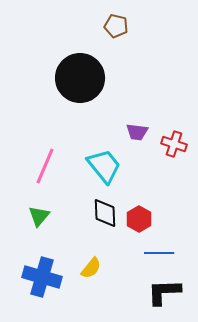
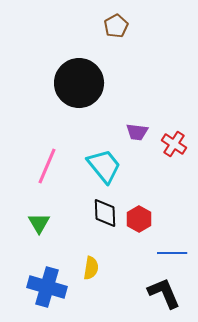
brown pentagon: rotated 30 degrees clockwise
black circle: moved 1 px left, 5 px down
red cross: rotated 15 degrees clockwise
pink line: moved 2 px right
green triangle: moved 7 px down; rotated 10 degrees counterclockwise
blue line: moved 13 px right
yellow semicircle: rotated 30 degrees counterclockwise
blue cross: moved 5 px right, 10 px down
black L-shape: moved 1 px down; rotated 69 degrees clockwise
